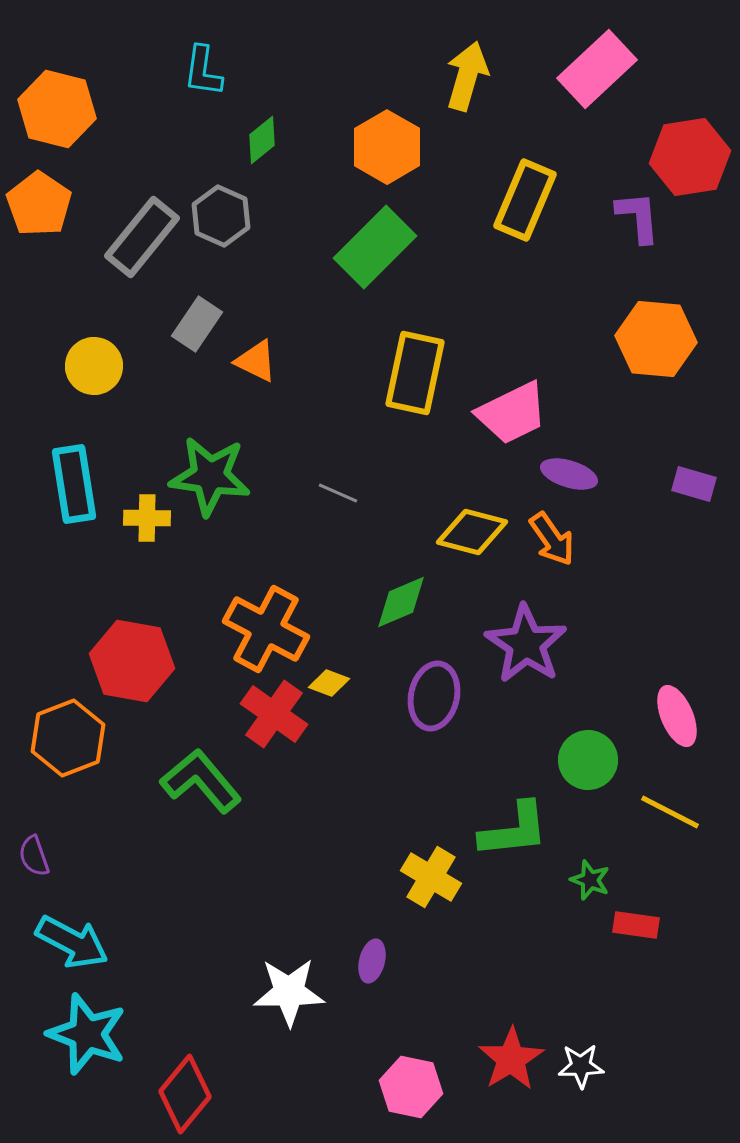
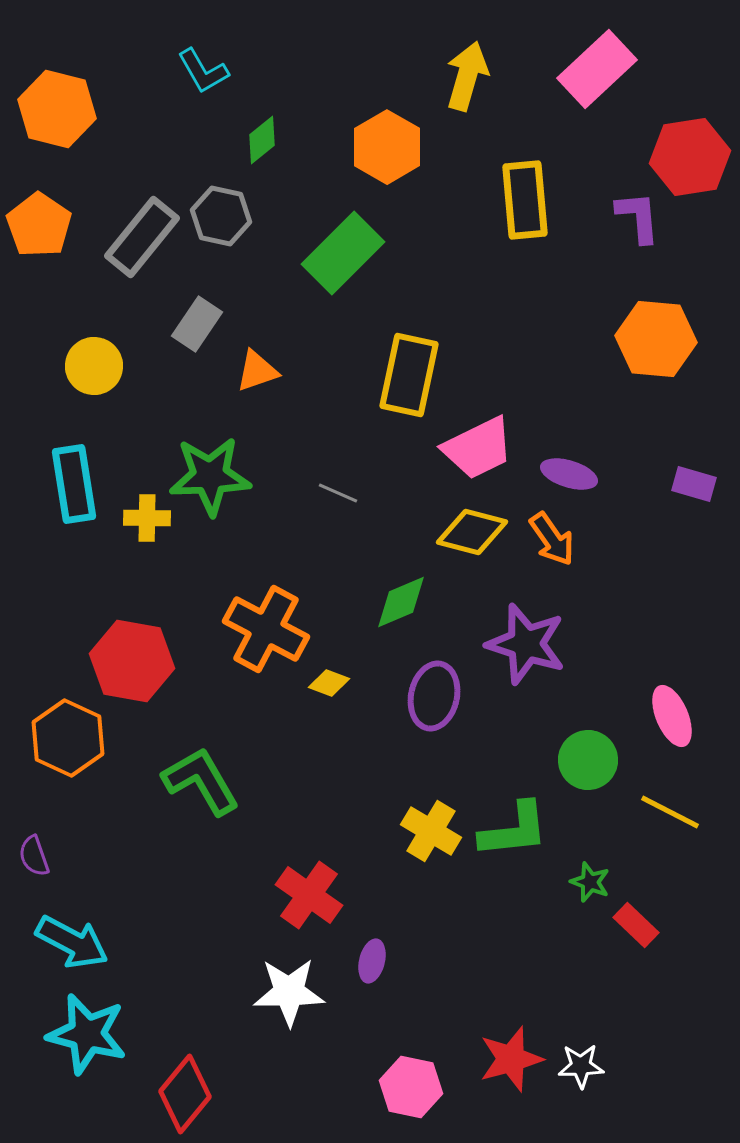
cyan L-shape at (203, 71): rotated 38 degrees counterclockwise
yellow rectangle at (525, 200): rotated 28 degrees counterclockwise
orange pentagon at (39, 204): moved 21 px down
gray hexagon at (221, 216): rotated 12 degrees counterclockwise
green rectangle at (375, 247): moved 32 px left, 6 px down
orange triangle at (256, 361): moved 1 px right, 10 px down; rotated 45 degrees counterclockwise
yellow rectangle at (415, 373): moved 6 px left, 2 px down
pink trapezoid at (512, 413): moved 34 px left, 35 px down
green star at (210, 476): rotated 10 degrees counterclockwise
purple star at (526, 644): rotated 16 degrees counterclockwise
red cross at (274, 714): moved 35 px right, 181 px down
pink ellipse at (677, 716): moved 5 px left
orange hexagon at (68, 738): rotated 14 degrees counterclockwise
green L-shape at (201, 781): rotated 10 degrees clockwise
yellow cross at (431, 877): moved 46 px up
green star at (590, 880): moved 2 px down
red rectangle at (636, 925): rotated 36 degrees clockwise
cyan star at (87, 1034): rotated 6 degrees counterclockwise
red star at (511, 1059): rotated 16 degrees clockwise
